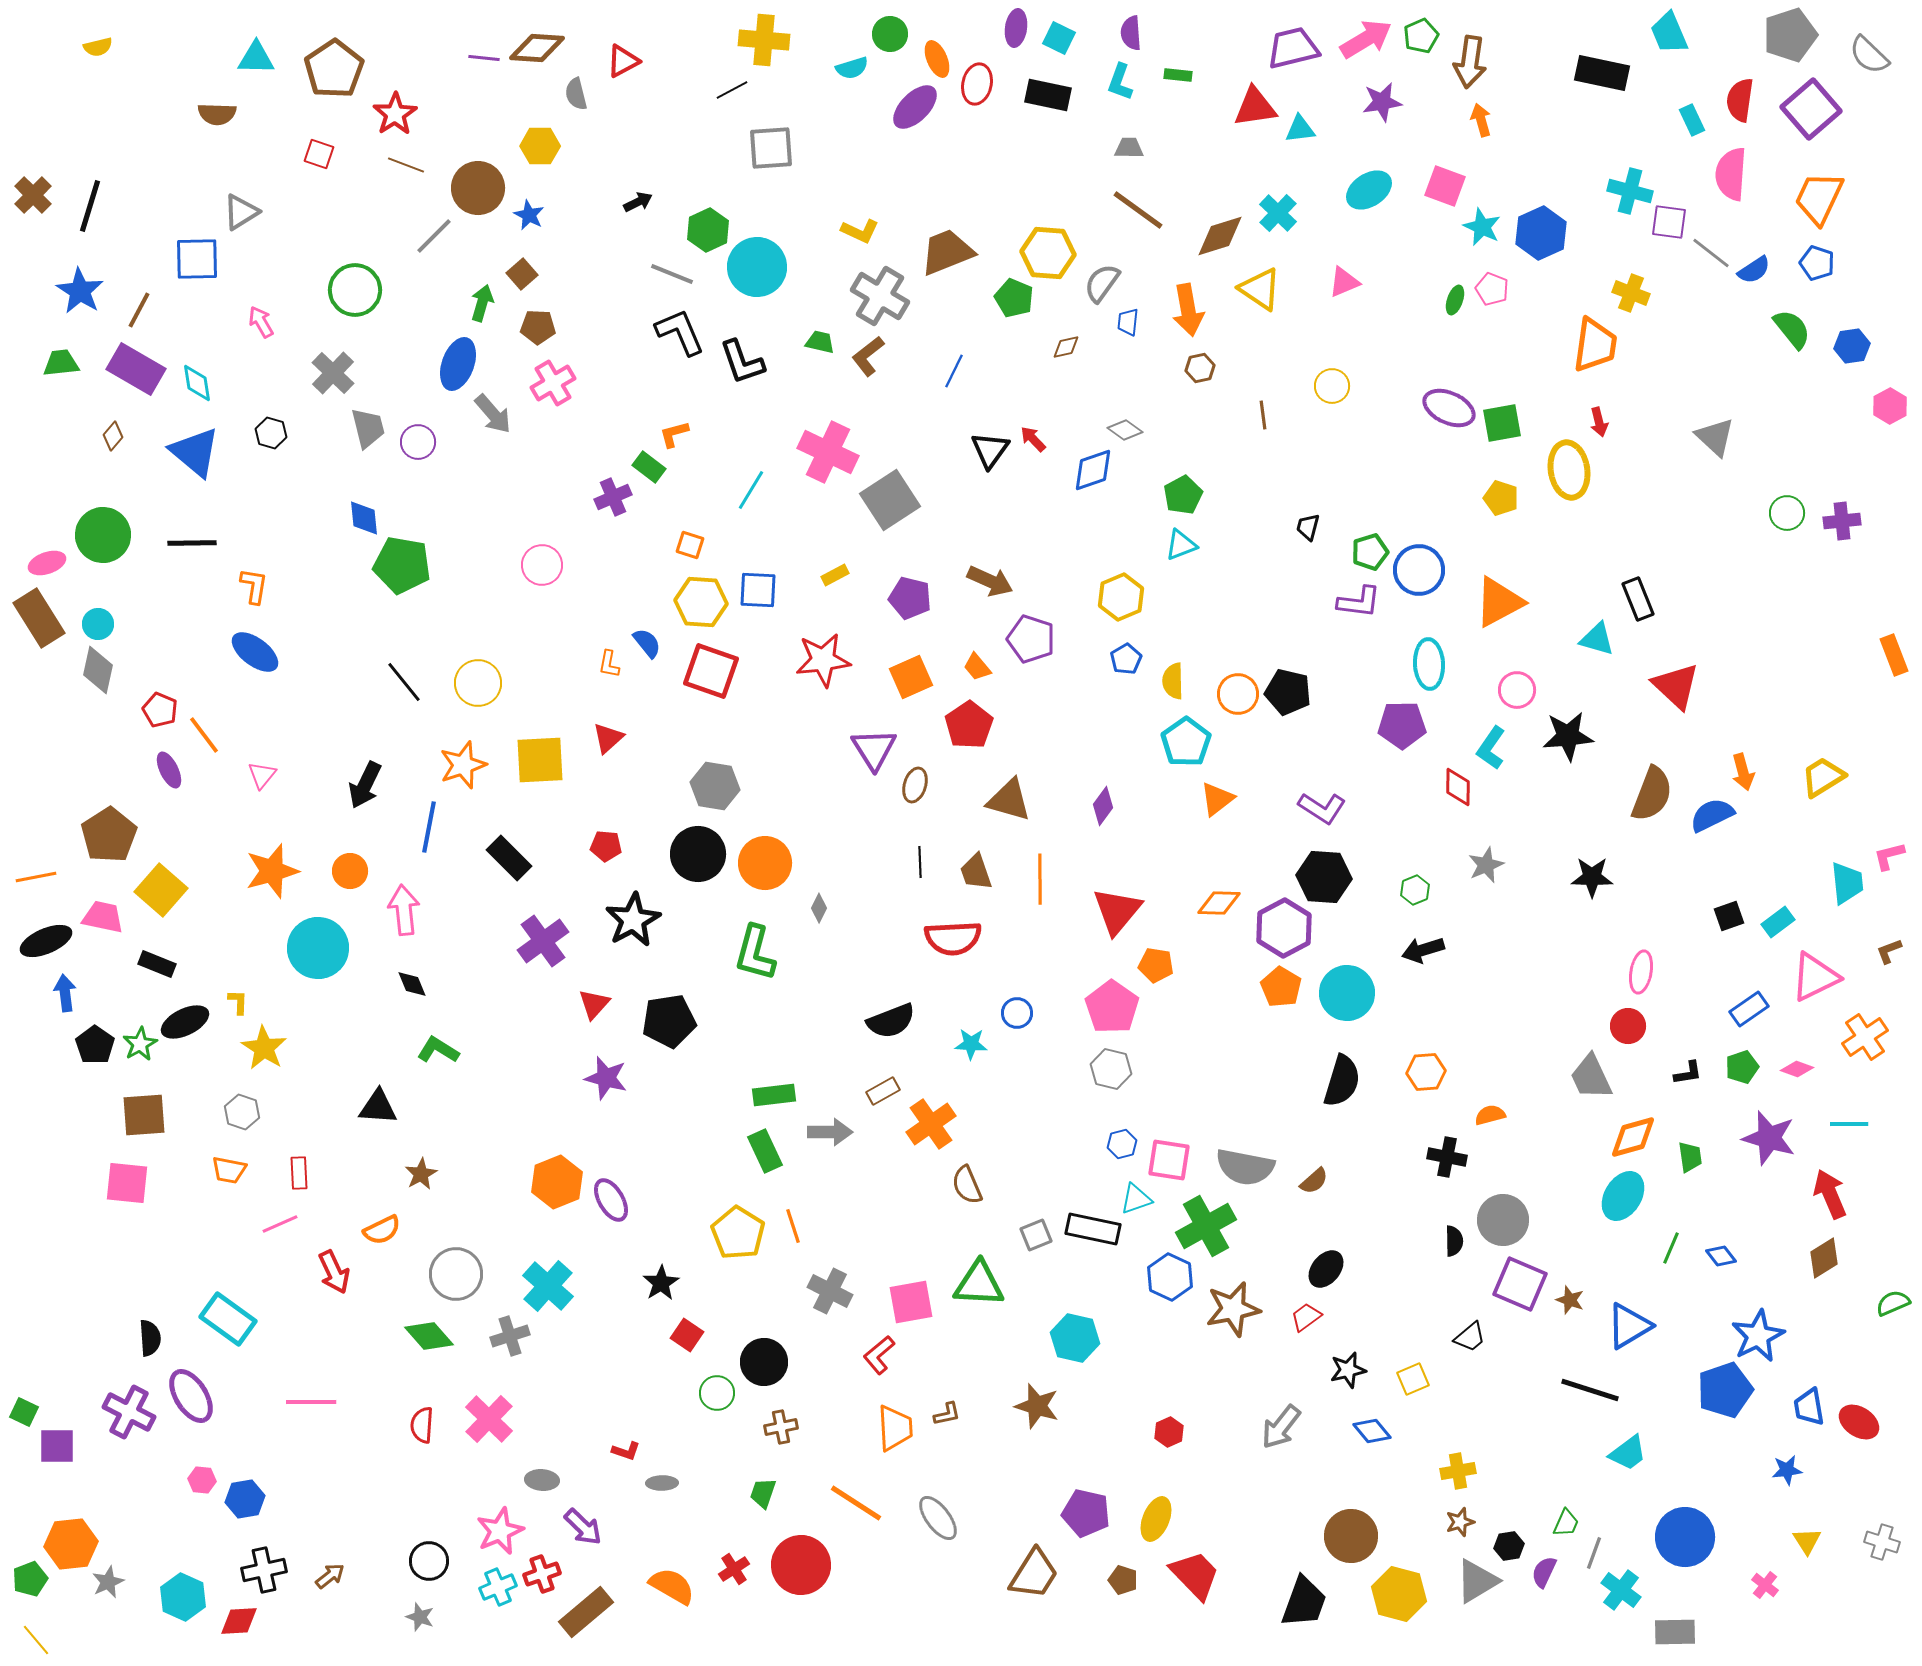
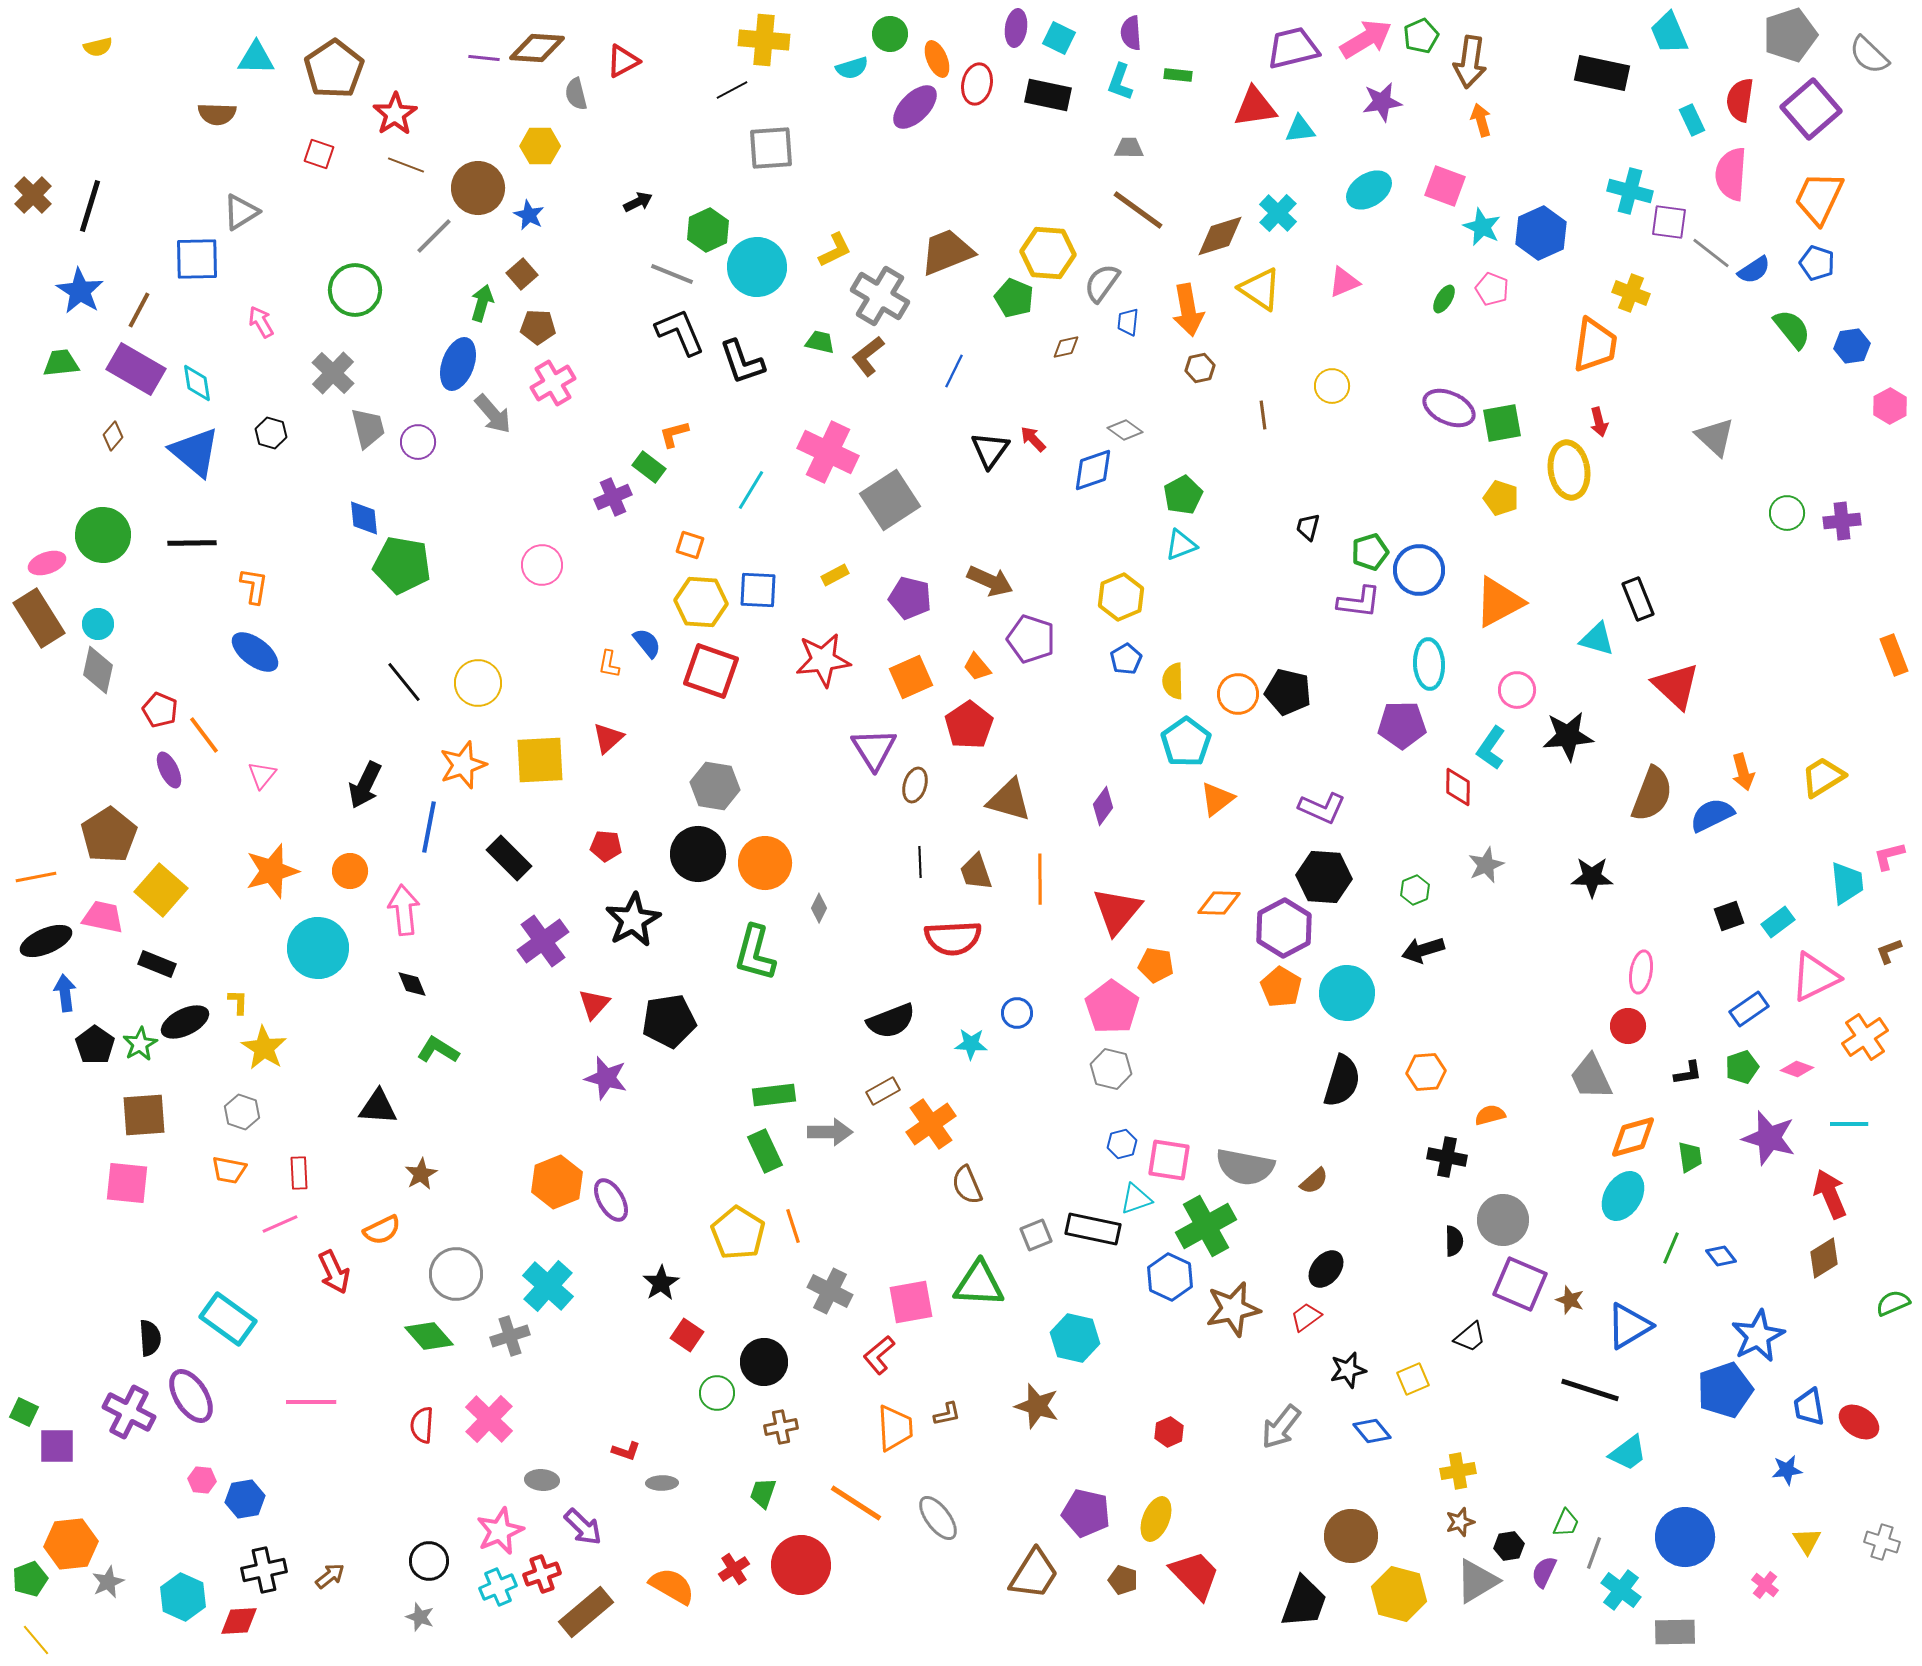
yellow L-shape at (860, 231): moved 25 px left, 19 px down; rotated 51 degrees counterclockwise
green ellipse at (1455, 300): moved 11 px left, 1 px up; rotated 12 degrees clockwise
purple L-shape at (1322, 808): rotated 9 degrees counterclockwise
